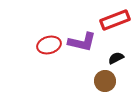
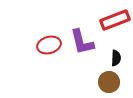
purple L-shape: rotated 64 degrees clockwise
black semicircle: rotated 119 degrees clockwise
brown circle: moved 4 px right, 1 px down
